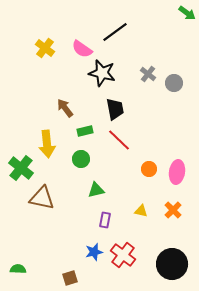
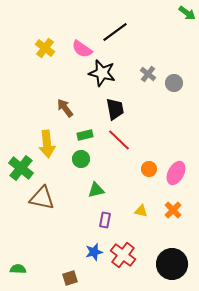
green rectangle: moved 4 px down
pink ellipse: moved 1 px left, 1 px down; rotated 20 degrees clockwise
